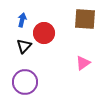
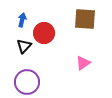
purple circle: moved 2 px right
